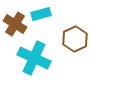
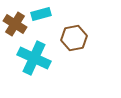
brown hexagon: moved 1 px left, 1 px up; rotated 15 degrees clockwise
